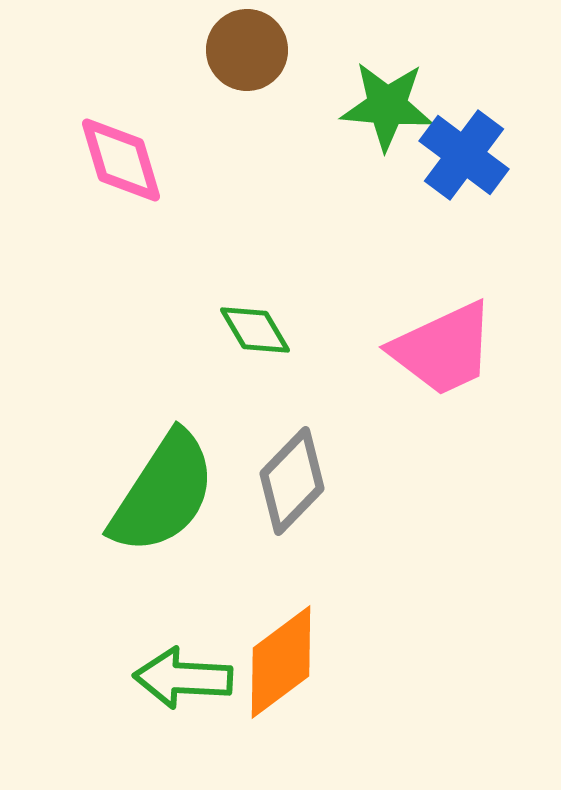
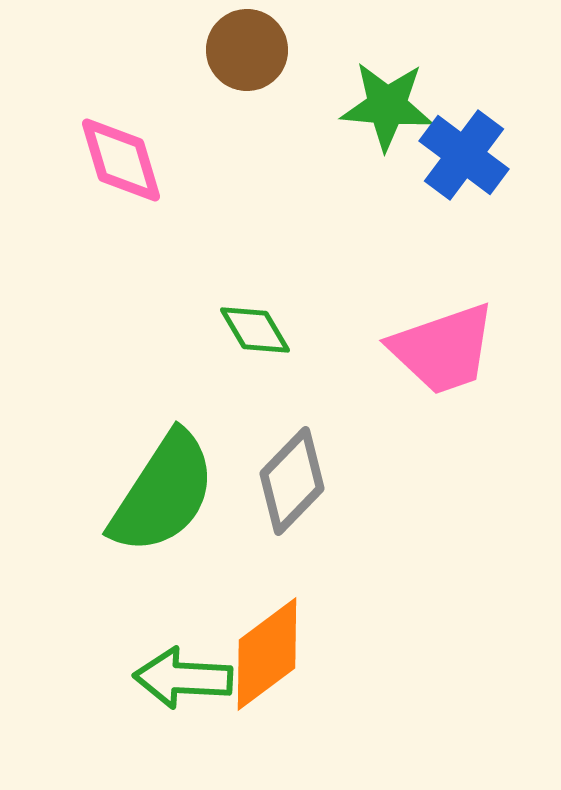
pink trapezoid: rotated 6 degrees clockwise
orange diamond: moved 14 px left, 8 px up
